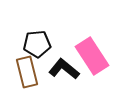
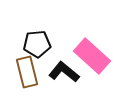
pink rectangle: rotated 15 degrees counterclockwise
black L-shape: moved 3 px down
